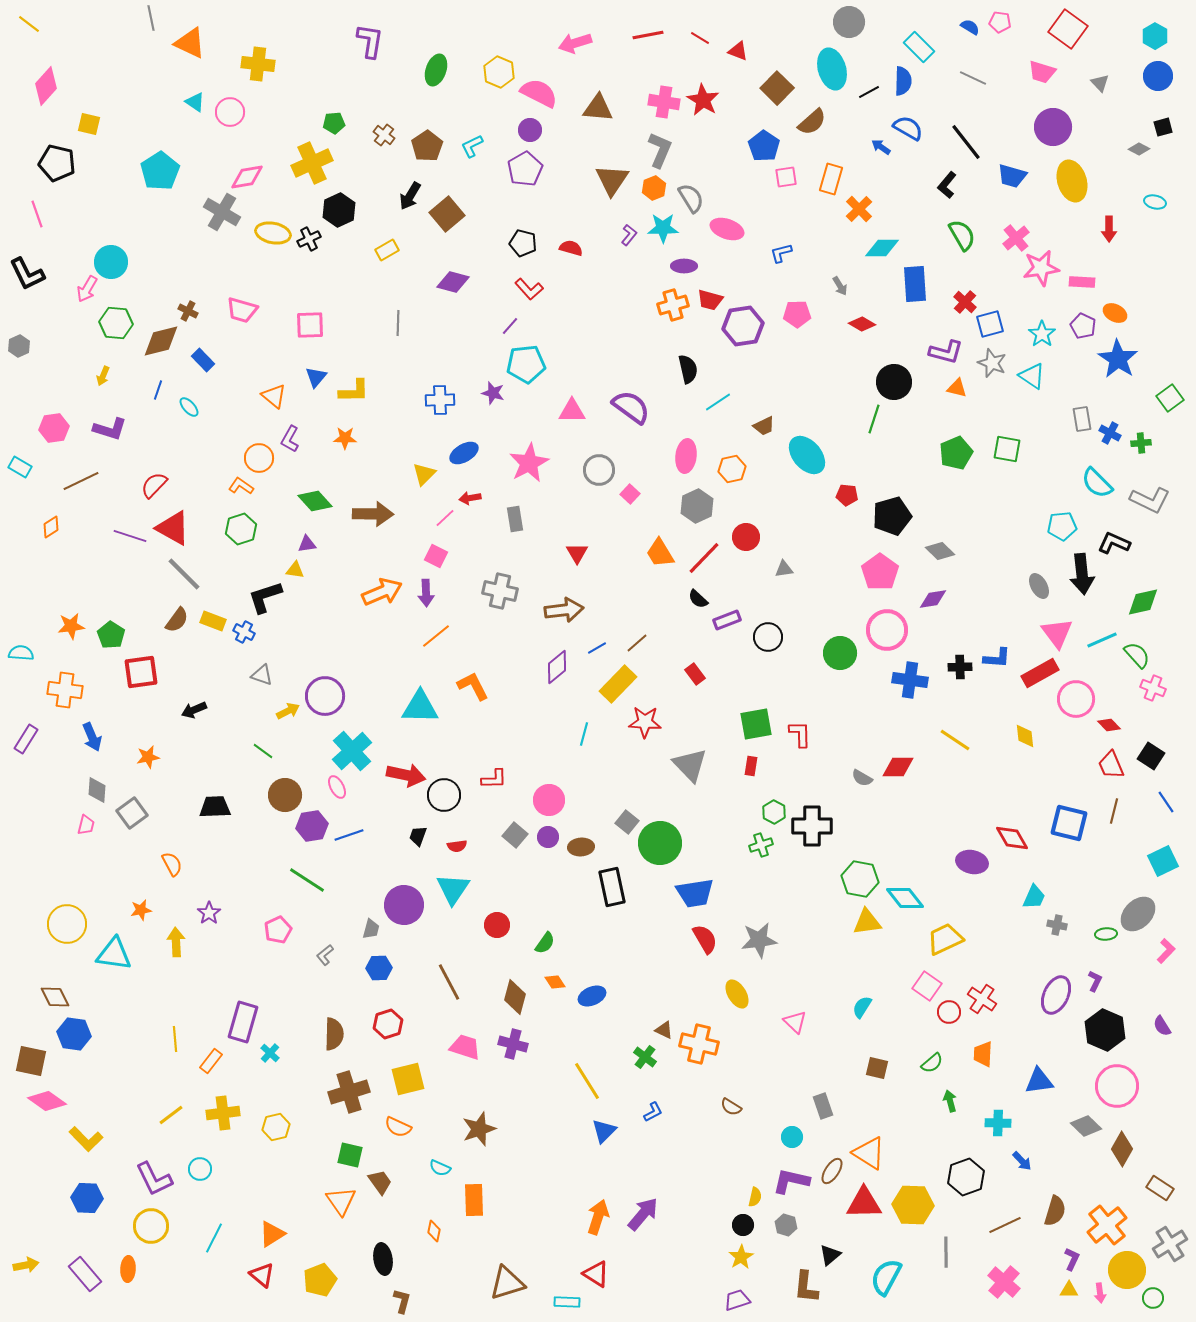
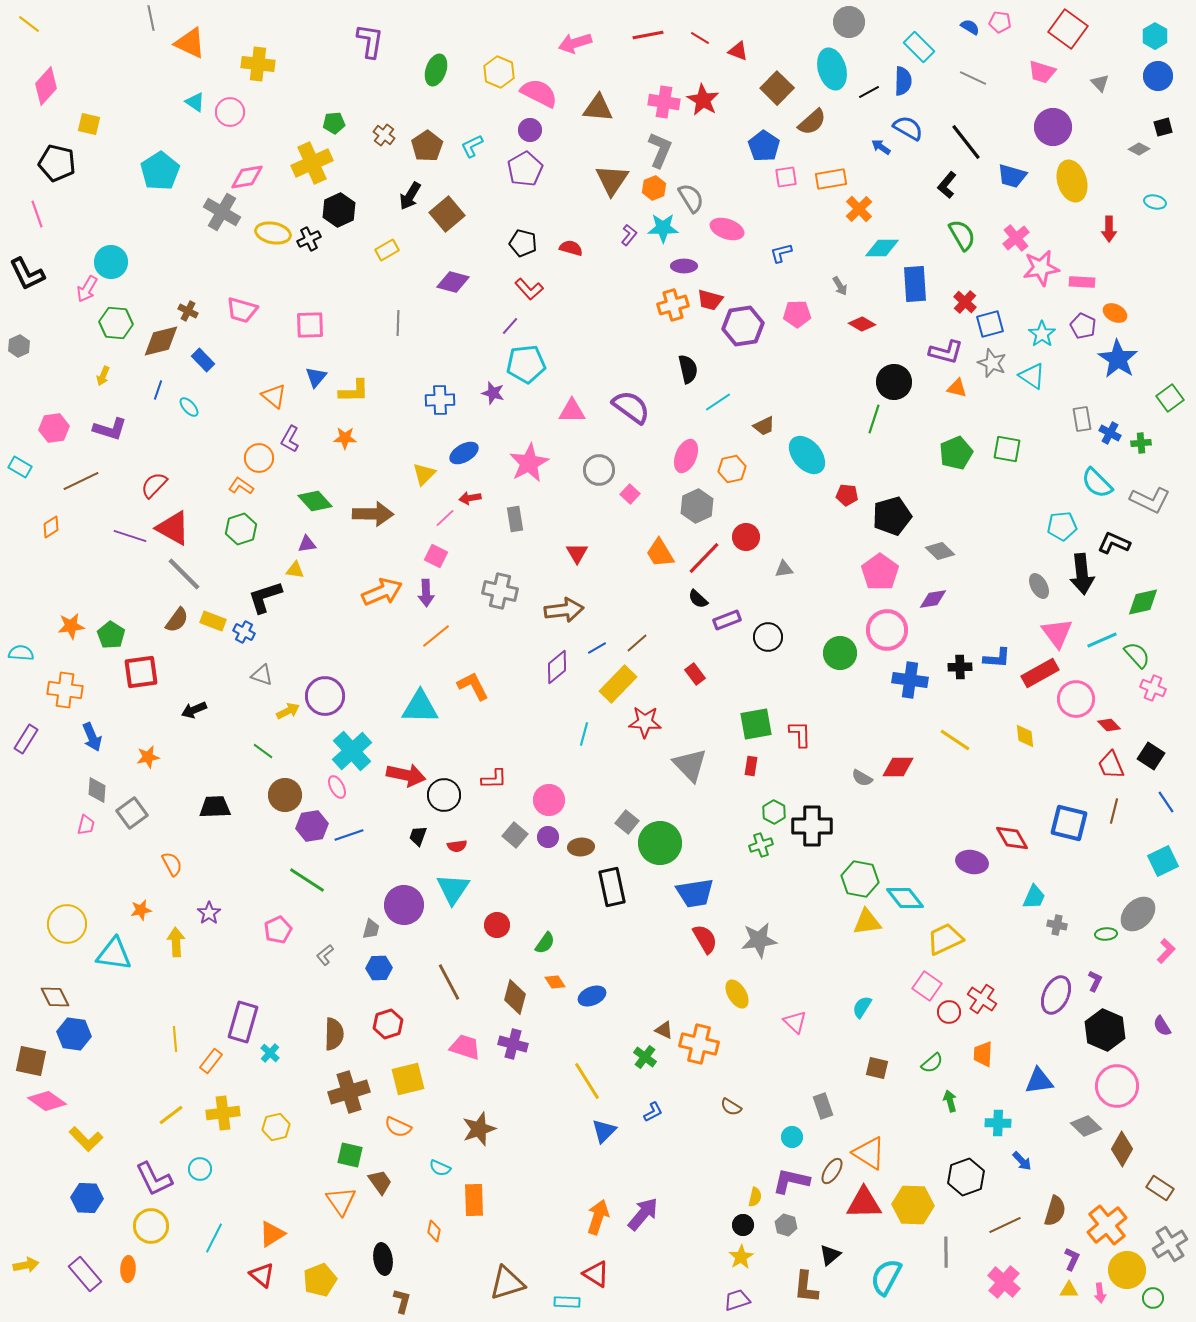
orange rectangle at (831, 179): rotated 64 degrees clockwise
pink ellipse at (686, 456): rotated 16 degrees clockwise
